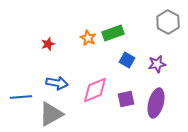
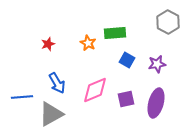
green rectangle: moved 2 px right; rotated 15 degrees clockwise
orange star: moved 5 px down
blue arrow: rotated 50 degrees clockwise
blue line: moved 1 px right
